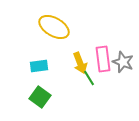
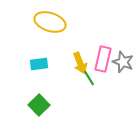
yellow ellipse: moved 4 px left, 5 px up; rotated 12 degrees counterclockwise
pink rectangle: rotated 20 degrees clockwise
cyan rectangle: moved 2 px up
green square: moved 1 px left, 8 px down; rotated 10 degrees clockwise
